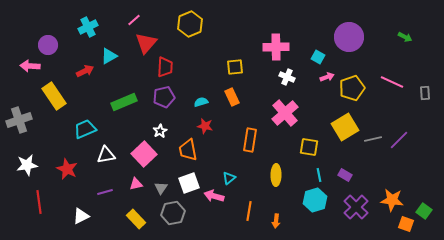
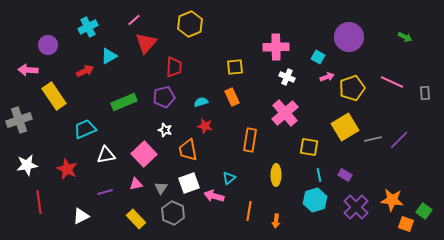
pink arrow at (30, 66): moved 2 px left, 4 px down
red trapezoid at (165, 67): moved 9 px right
white star at (160, 131): moved 5 px right, 1 px up; rotated 24 degrees counterclockwise
gray hexagon at (173, 213): rotated 25 degrees counterclockwise
